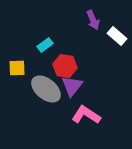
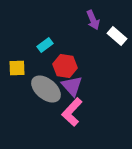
purple triangle: rotated 20 degrees counterclockwise
pink L-shape: moved 14 px left, 3 px up; rotated 80 degrees counterclockwise
